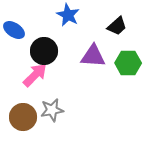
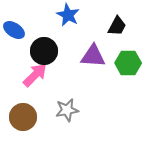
black trapezoid: rotated 20 degrees counterclockwise
gray star: moved 15 px right
